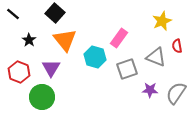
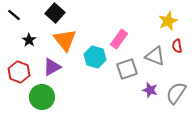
black line: moved 1 px right, 1 px down
yellow star: moved 6 px right
pink rectangle: moved 1 px down
gray triangle: moved 1 px left, 1 px up
purple triangle: moved 1 px right, 1 px up; rotated 30 degrees clockwise
purple star: rotated 14 degrees clockwise
